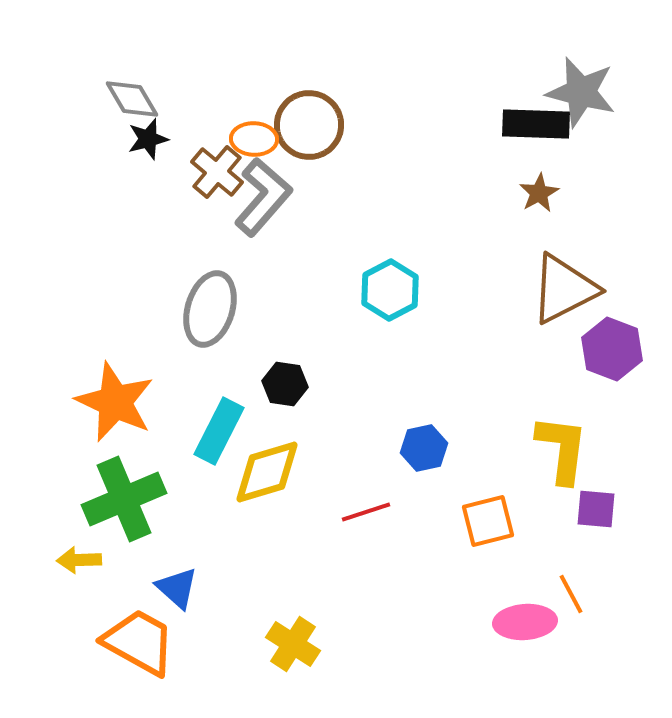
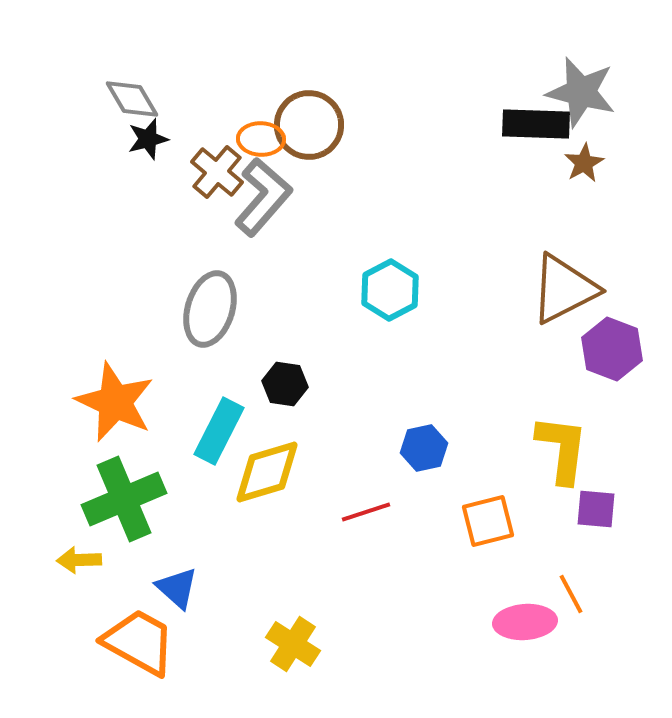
orange ellipse: moved 7 px right
brown star: moved 45 px right, 30 px up
